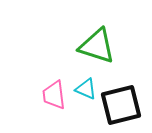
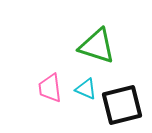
pink trapezoid: moved 4 px left, 7 px up
black square: moved 1 px right
